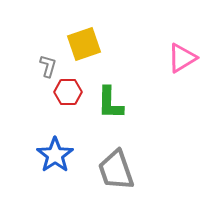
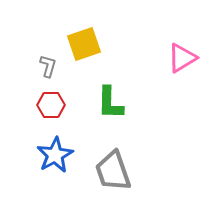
red hexagon: moved 17 px left, 13 px down
blue star: rotated 6 degrees clockwise
gray trapezoid: moved 3 px left, 1 px down
